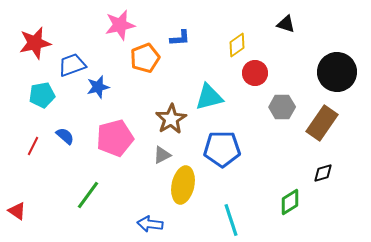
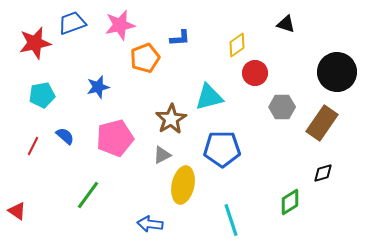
blue trapezoid: moved 42 px up
